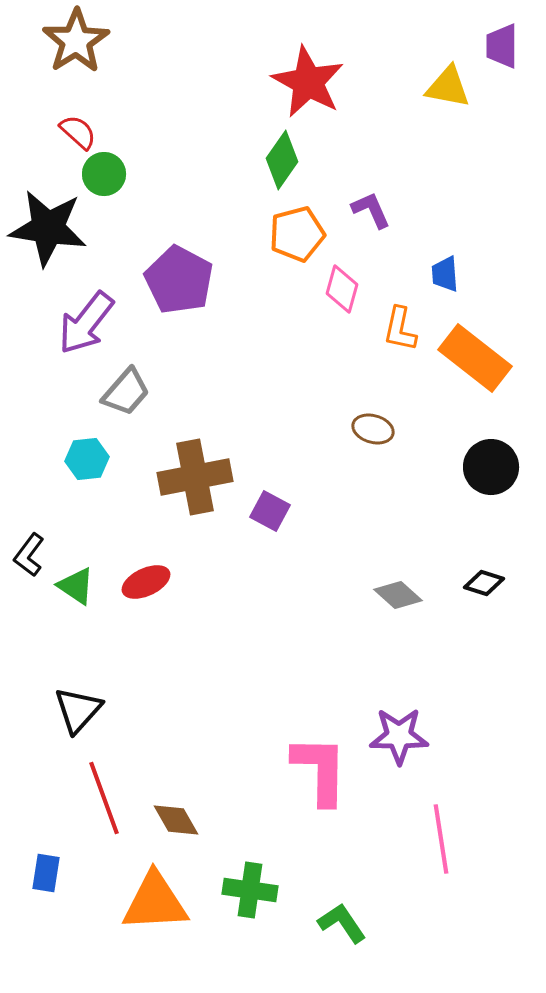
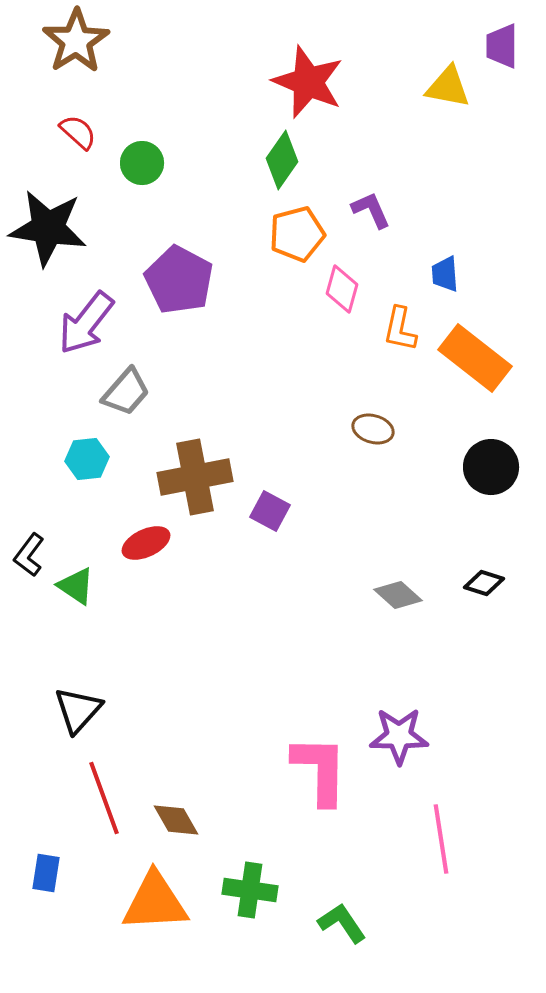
red star: rotated 6 degrees counterclockwise
green circle: moved 38 px right, 11 px up
red ellipse: moved 39 px up
